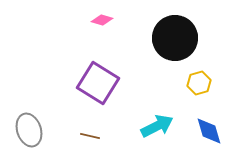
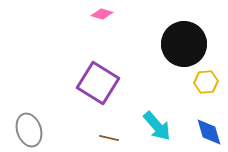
pink diamond: moved 6 px up
black circle: moved 9 px right, 6 px down
yellow hexagon: moved 7 px right, 1 px up; rotated 10 degrees clockwise
cyan arrow: rotated 76 degrees clockwise
blue diamond: moved 1 px down
brown line: moved 19 px right, 2 px down
